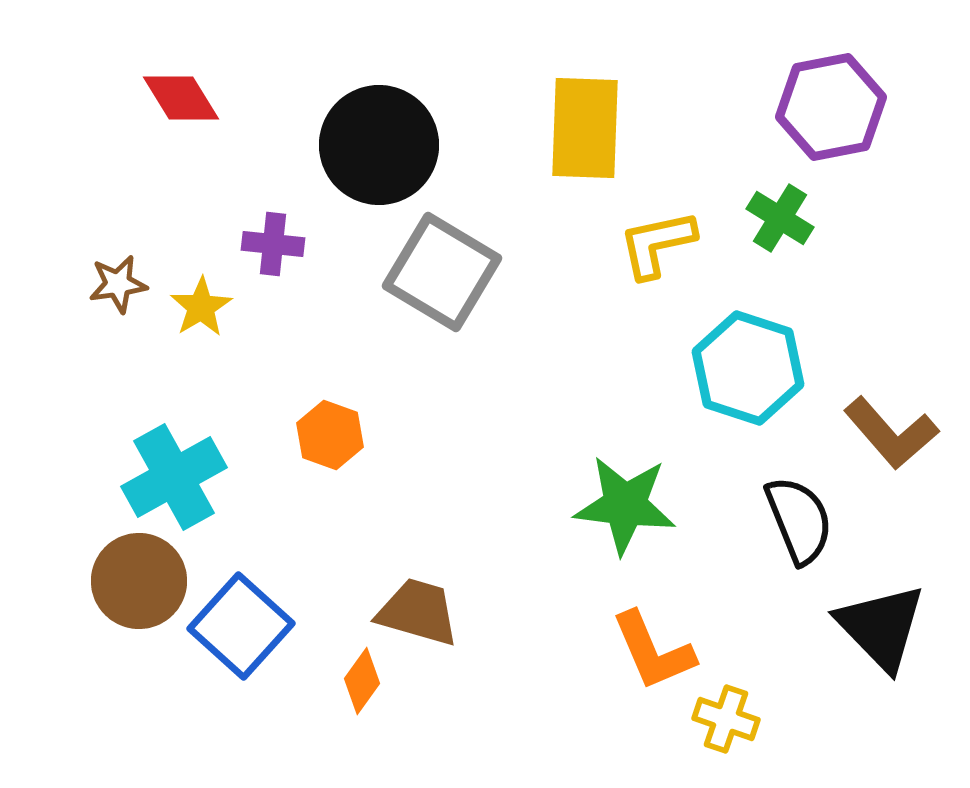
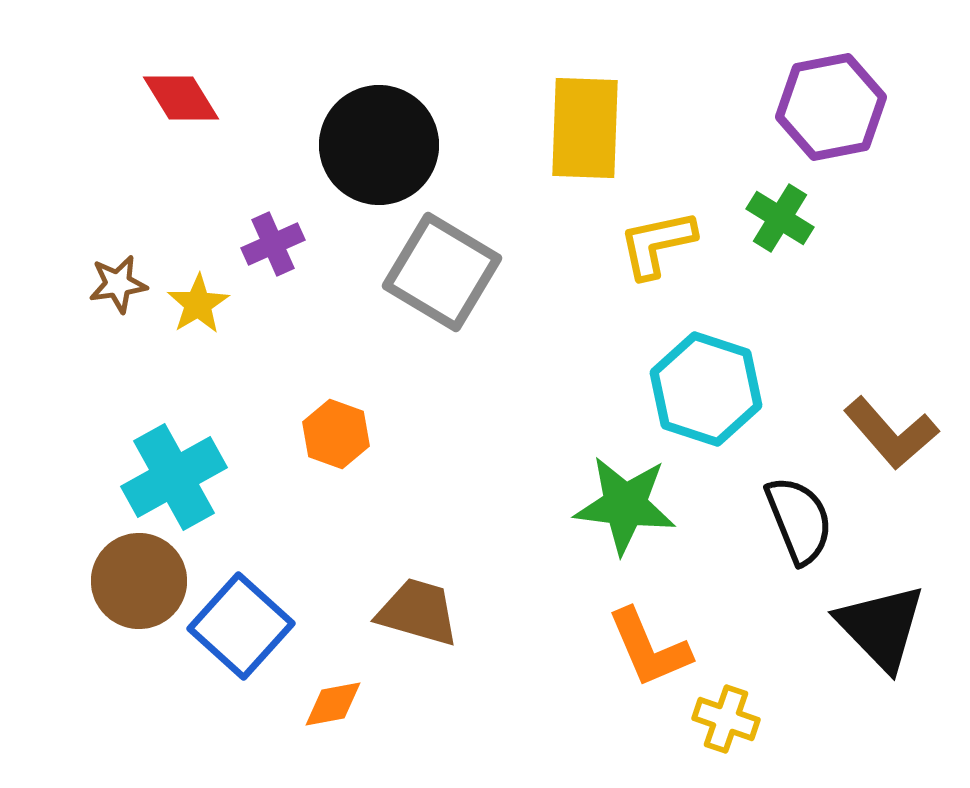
purple cross: rotated 30 degrees counterclockwise
yellow star: moved 3 px left, 3 px up
cyan hexagon: moved 42 px left, 21 px down
orange hexagon: moved 6 px right, 1 px up
orange L-shape: moved 4 px left, 3 px up
orange diamond: moved 29 px left, 23 px down; rotated 44 degrees clockwise
